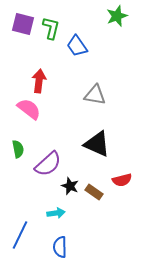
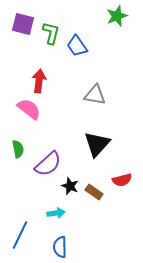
green L-shape: moved 5 px down
black triangle: rotated 48 degrees clockwise
